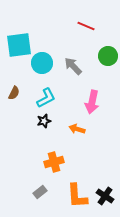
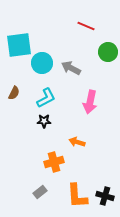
green circle: moved 4 px up
gray arrow: moved 2 px left, 2 px down; rotated 18 degrees counterclockwise
pink arrow: moved 2 px left
black star: rotated 16 degrees clockwise
orange arrow: moved 13 px down
black cross: rotated 18 degrees counterclockwise
